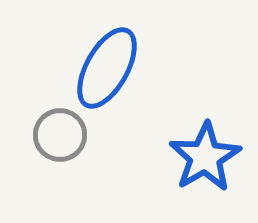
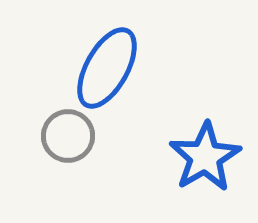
gray circle: moved 8 px right, 1 px down
